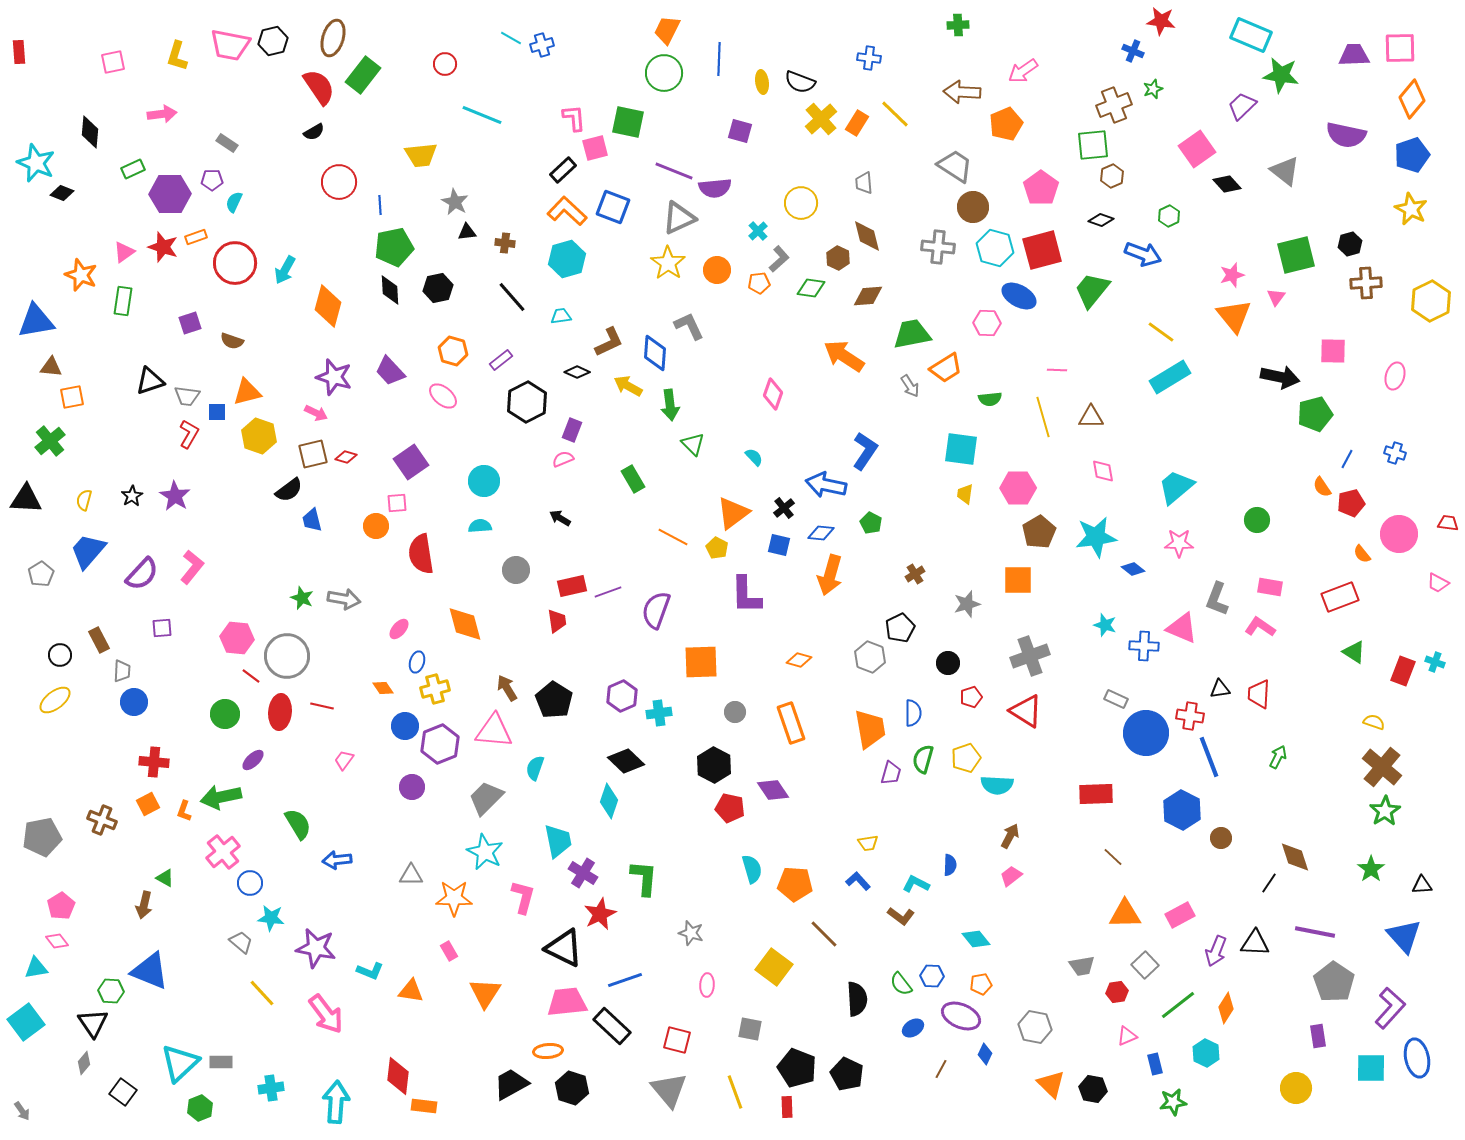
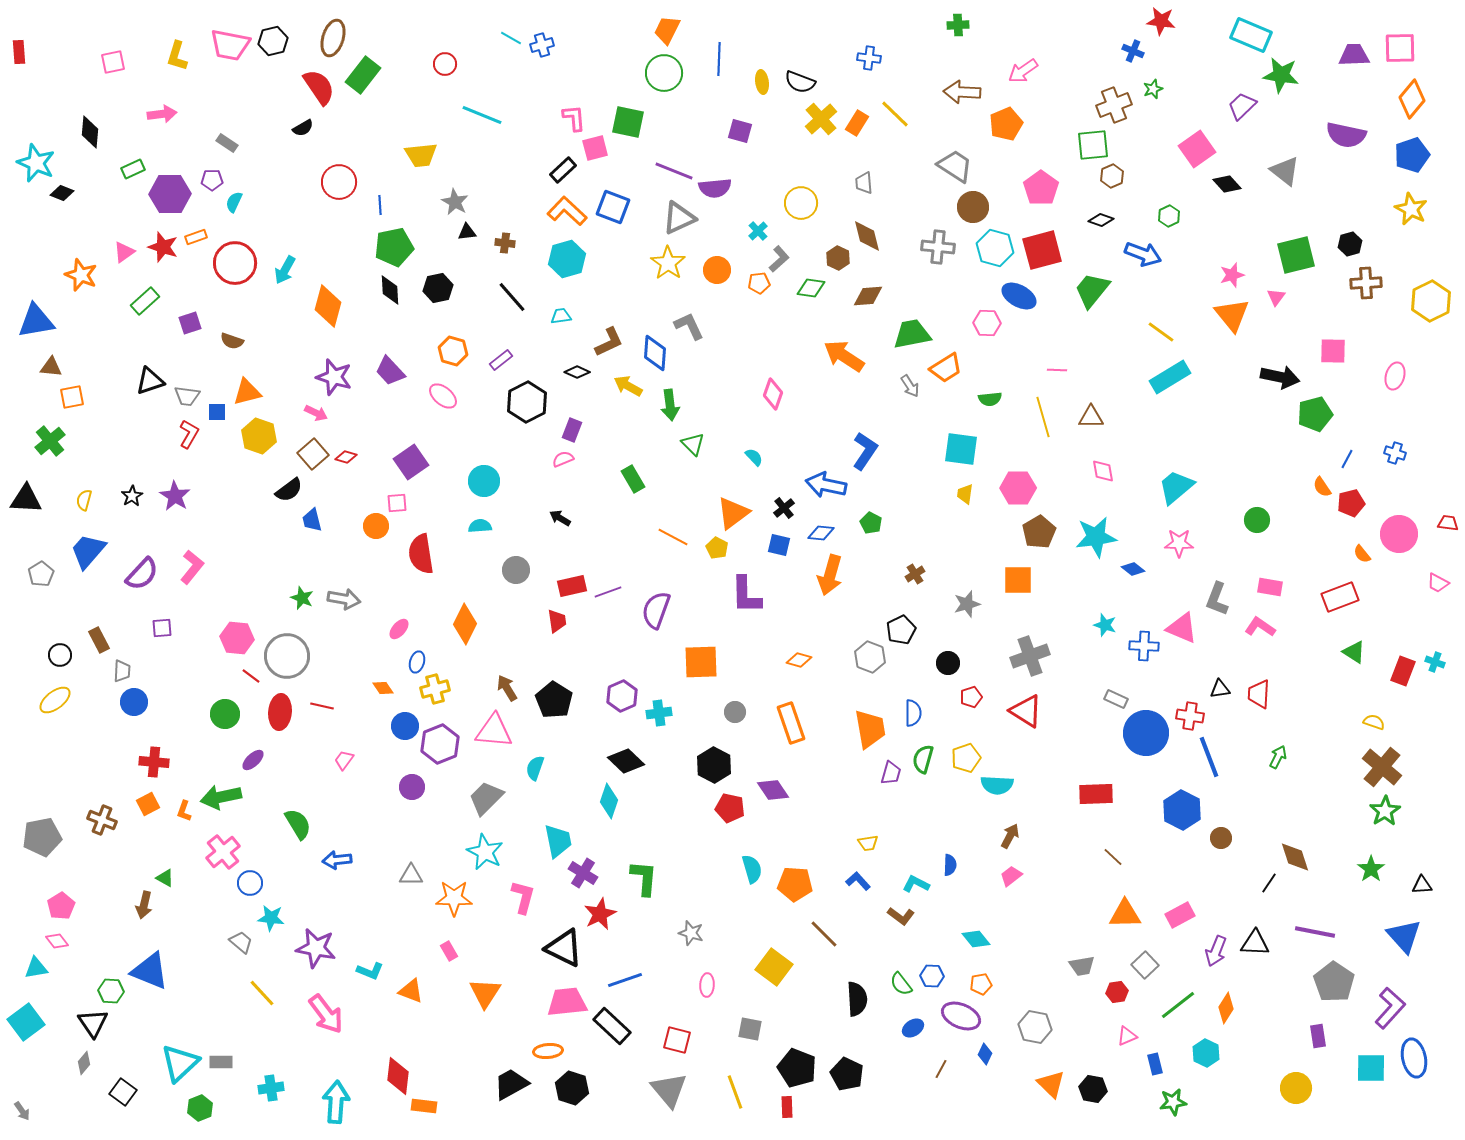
black semicircle at (314, 132): moved 11 px left, 4 px up
green rectangle at (123, 301): moved 22 px right; rotated 40 degrees clockwise
orange triangle at (1234, 316): moved 2 px left, 1 px up
brown square at (313, 454): rotated 28 degrees counterclockwise
orange diamond at (465, 624): rotated 42 degrees clockwise
black pentagon at (900, 628): moved 1 px right, 2 px down
orange triangle at (411, 991): rotated 12 degrees clockwise
blue ellipse at (1417, 1058): moved 3 px left
